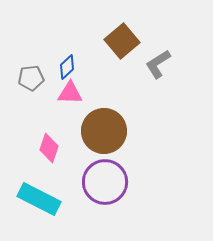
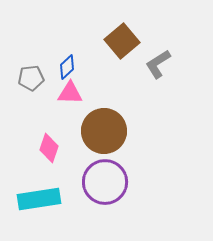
cyan rectangle: rotated 36 degrees counterclockwise
